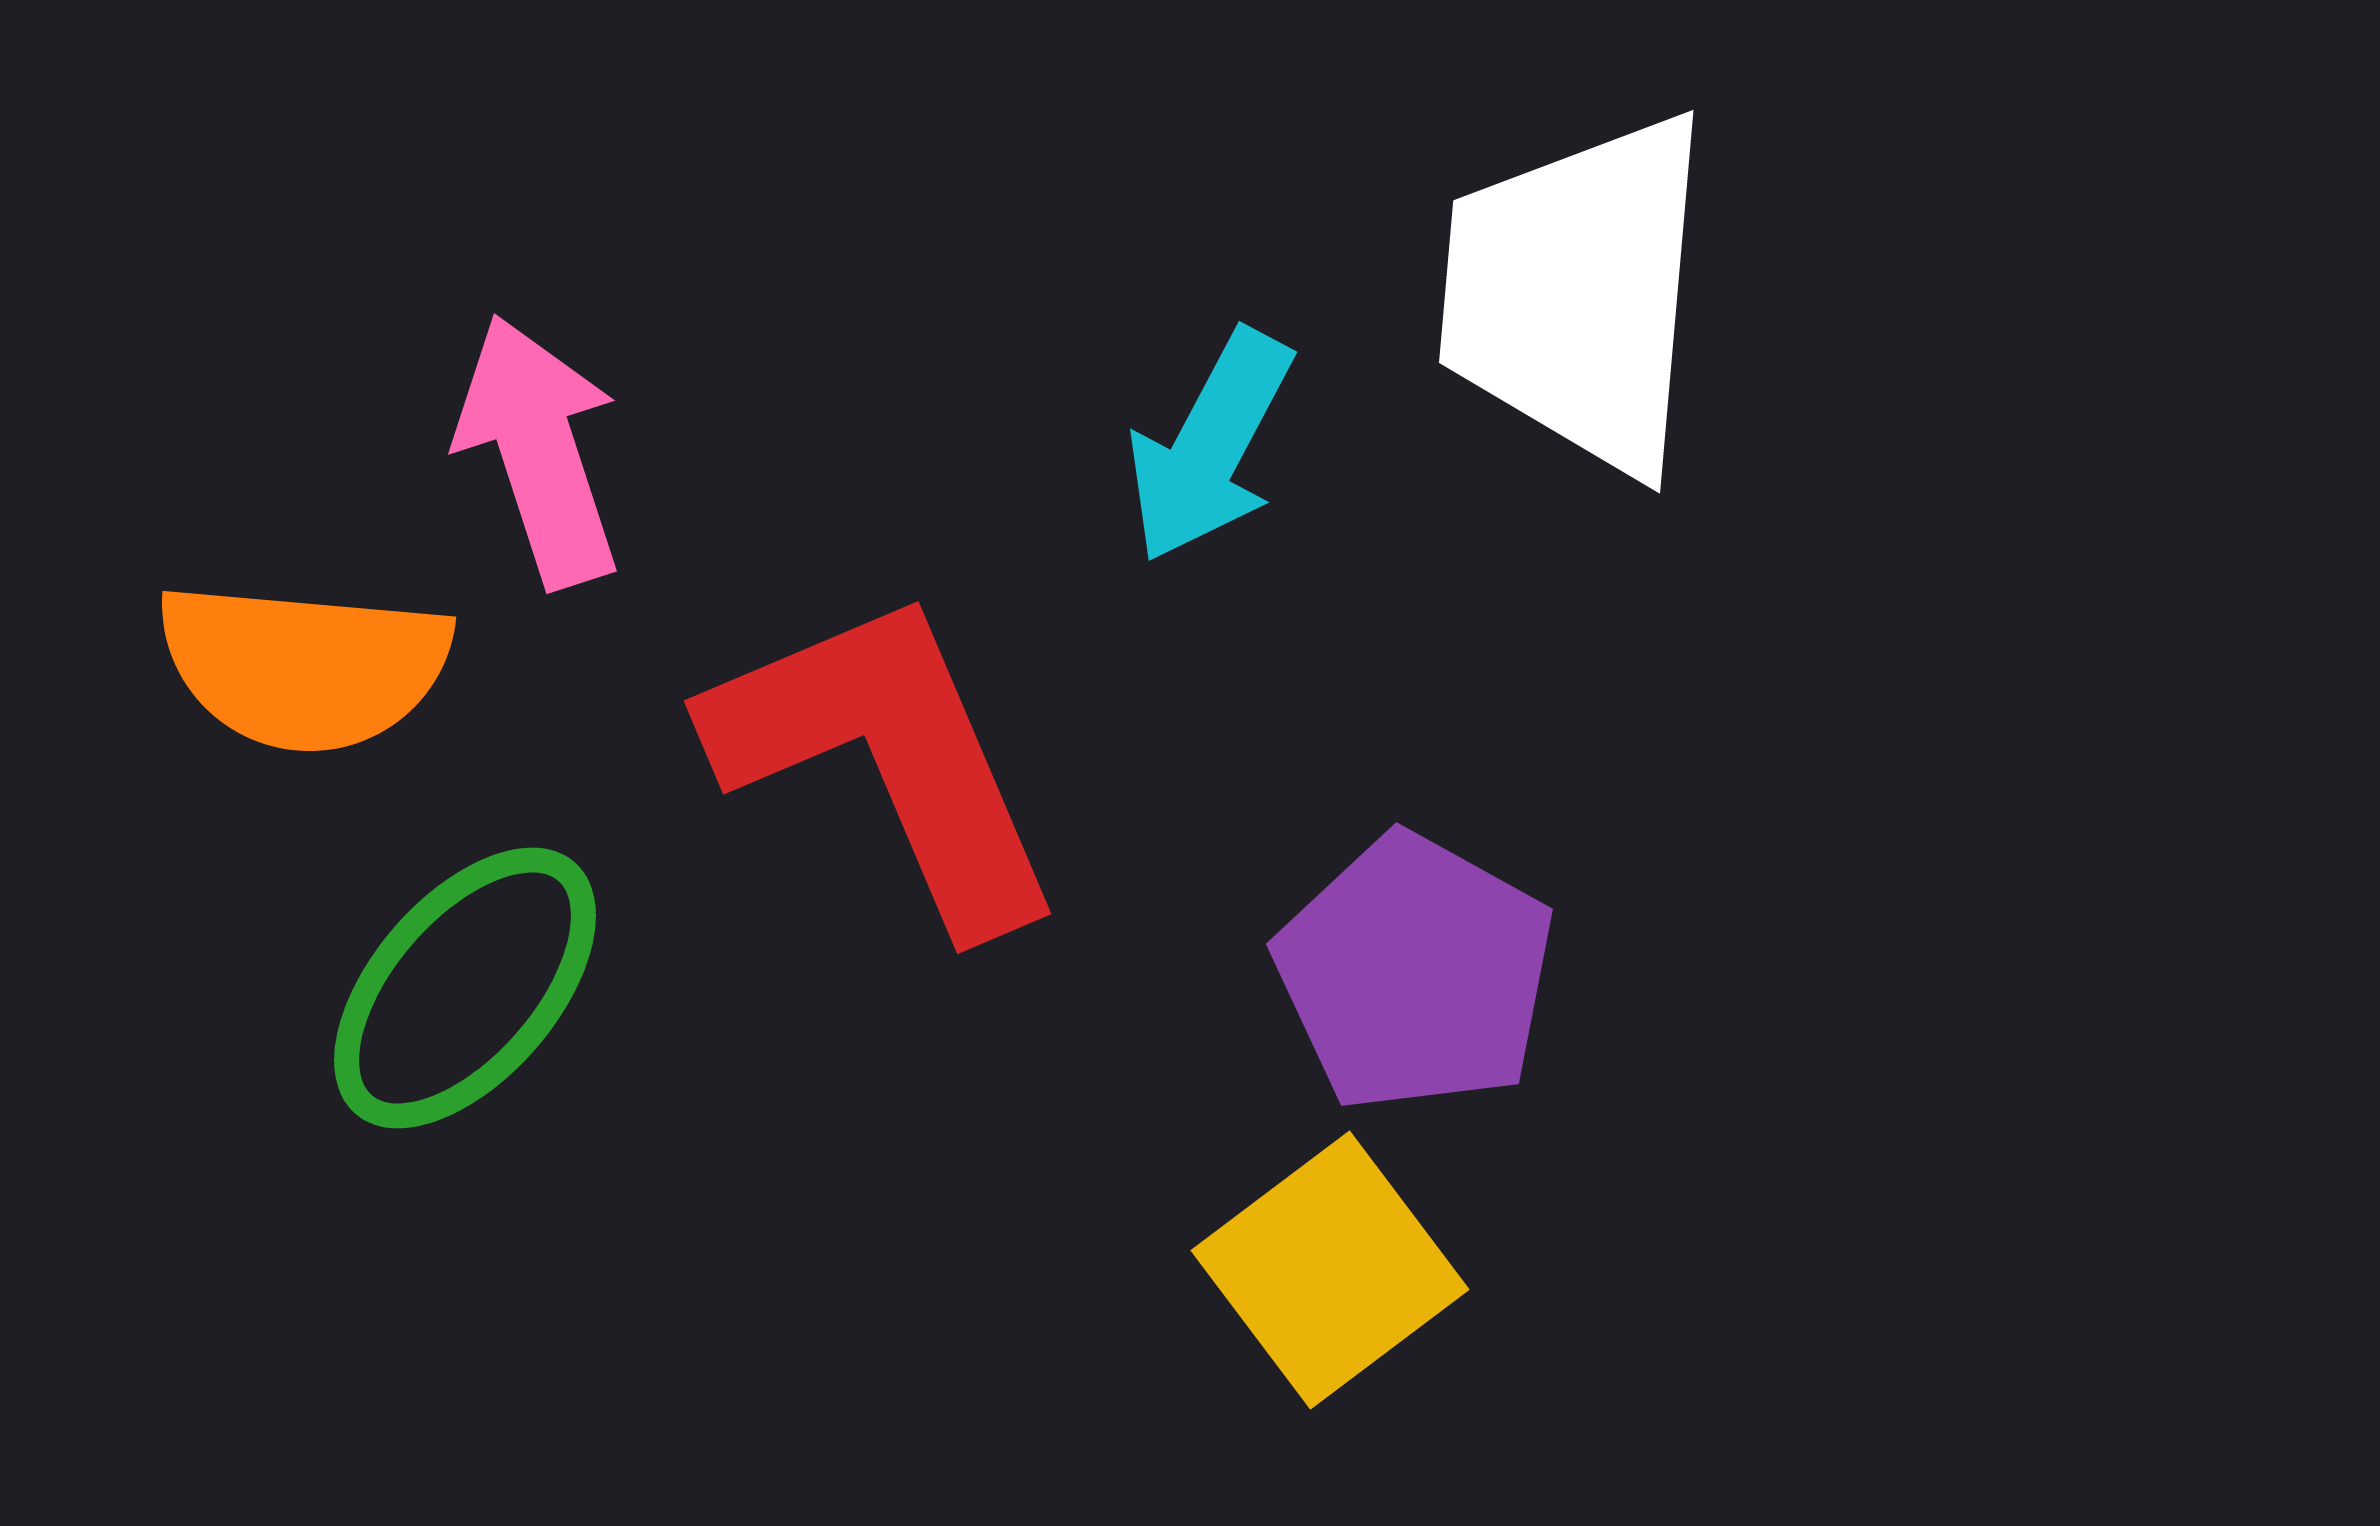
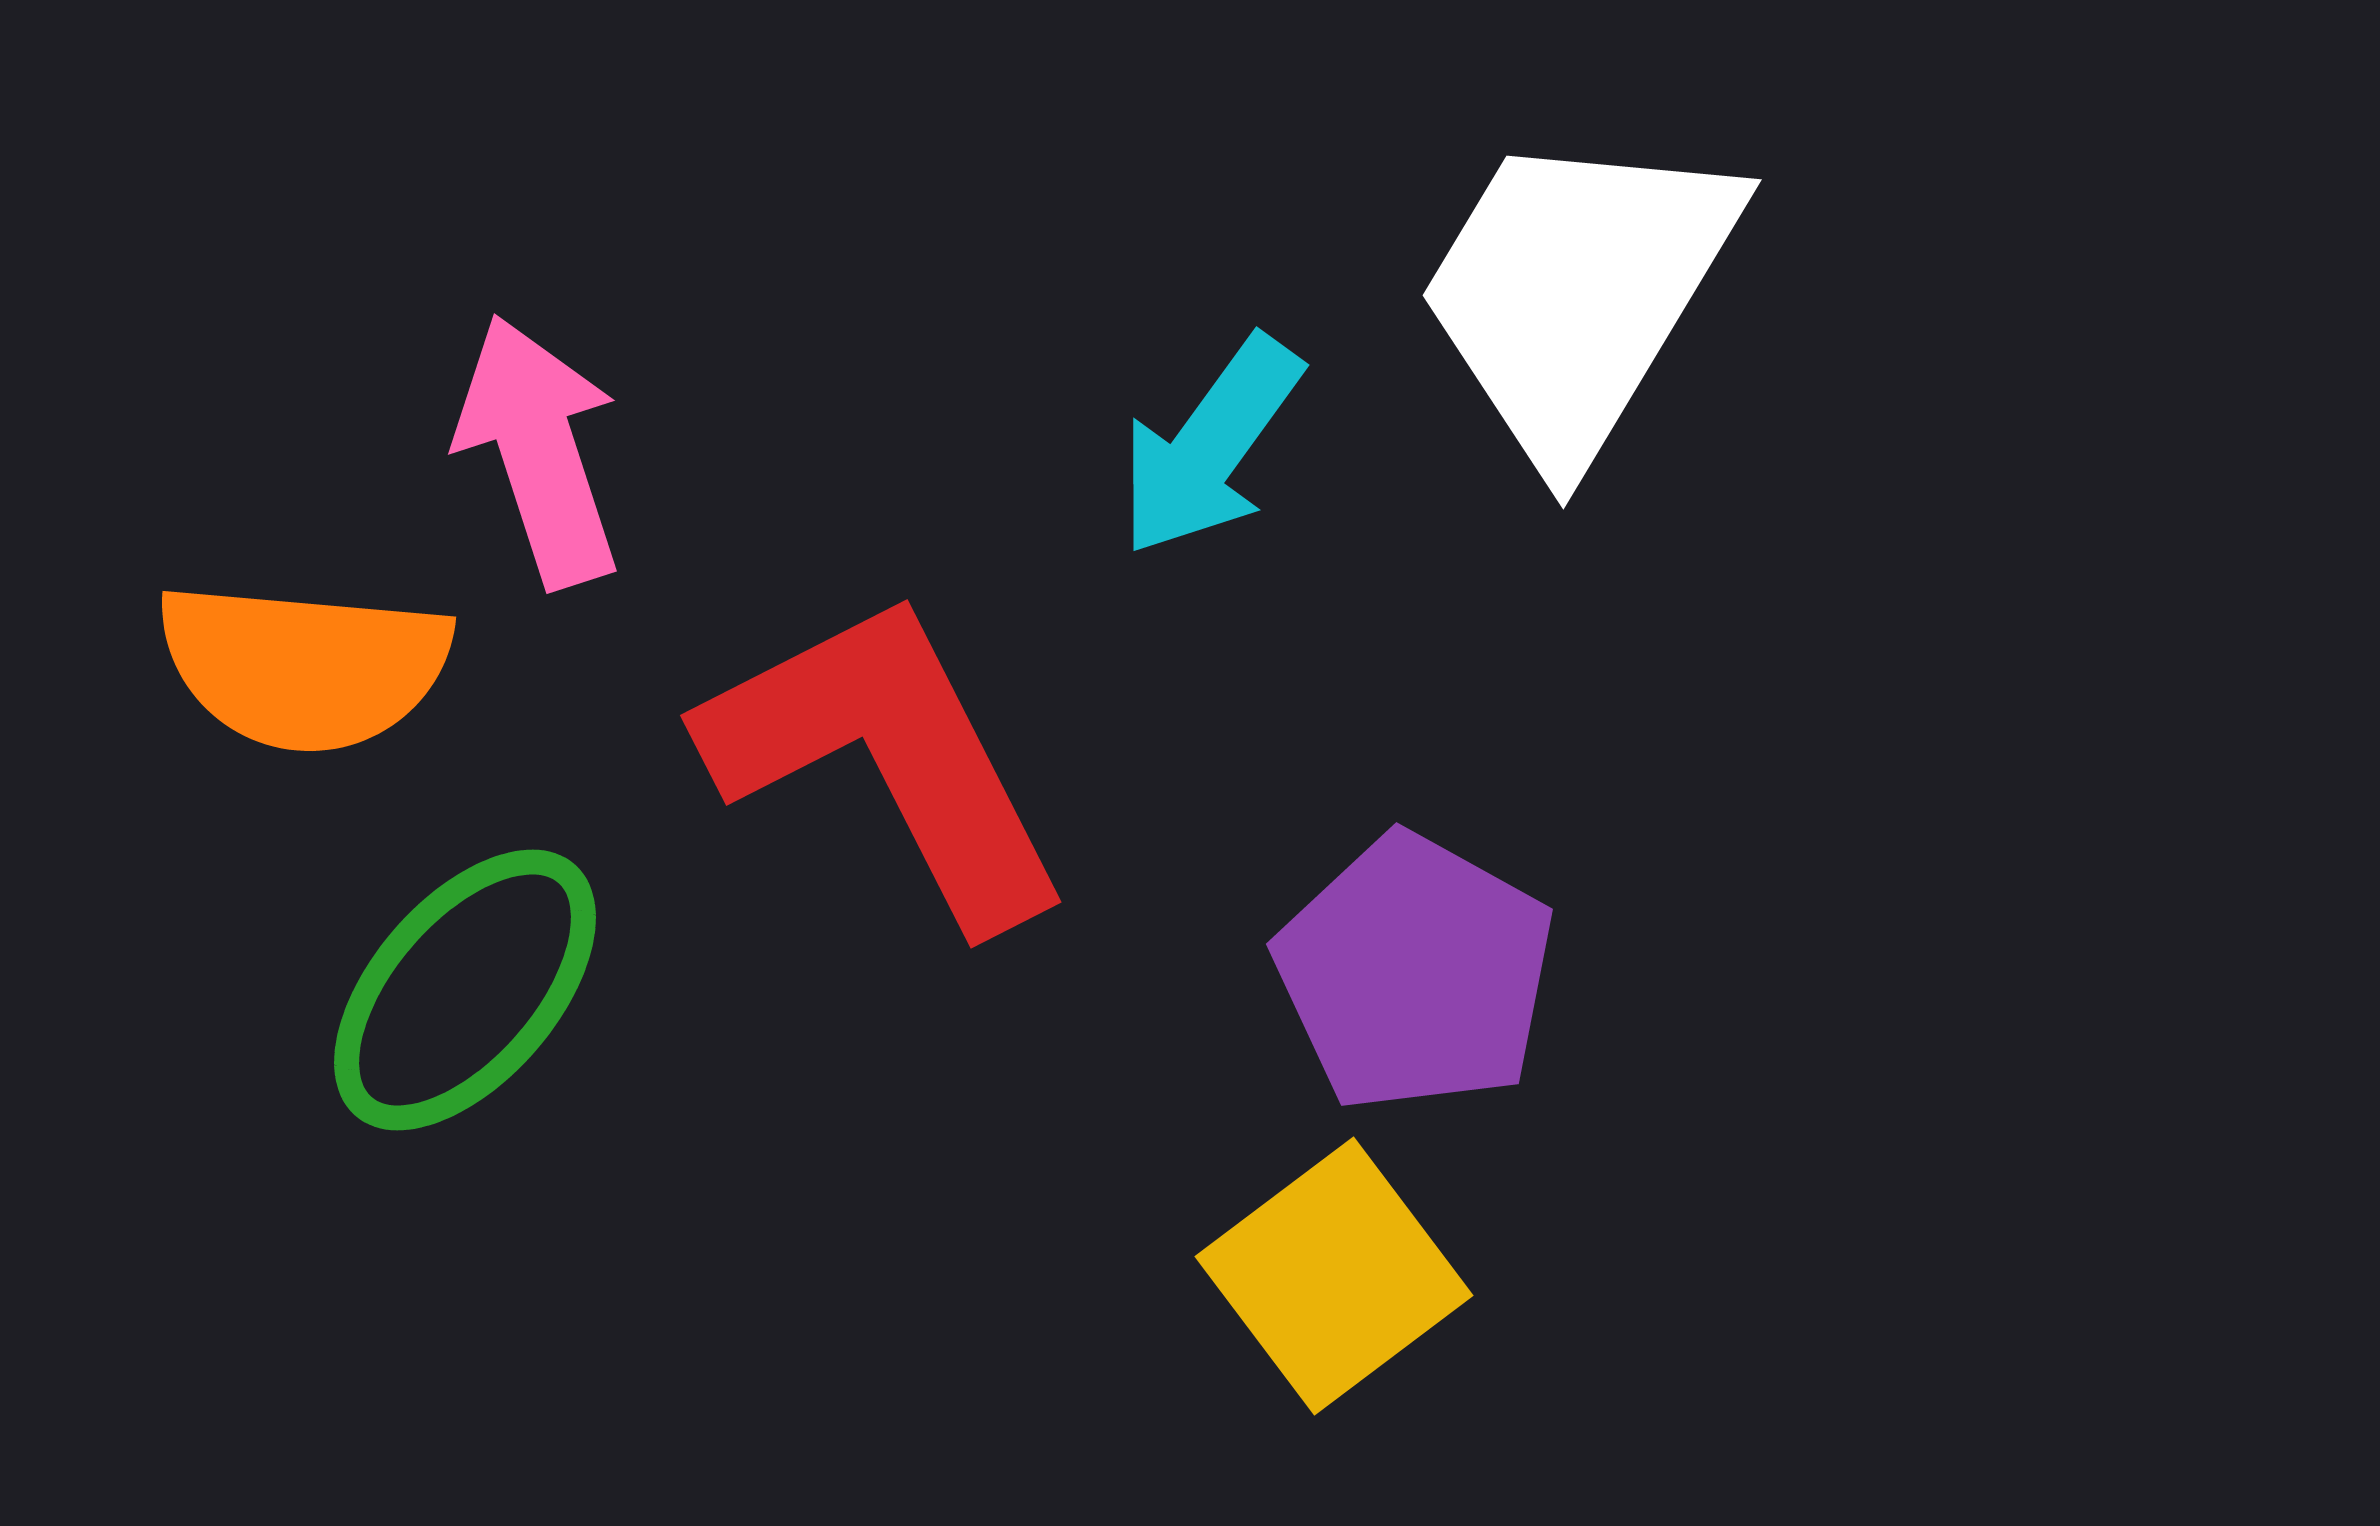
white trapezoid: rotated 26 degrees clockwise
cyan arrow: rotated 8 degrees clockwise
red L-shape: rotated 4 degrees counterclockwise
green ellipse: moved 2 px down
yellow square: moved 4 px right, 6 px down
